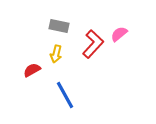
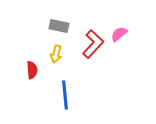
red semicircle: rotated 114 degrees clockwise
blue line: rotated 24 degrees clockwise
